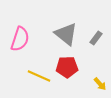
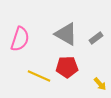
gray triangle: rotated 10 degrees counterclockwise
gray rectangle: rotated 16 degrees clockwise
